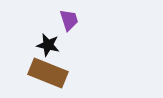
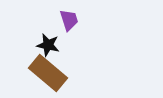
brown rectangle: rotated 18 degrees clockwise
